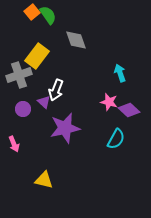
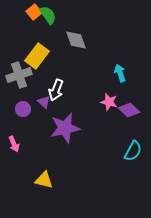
orange square: moved 2 px right
cyan semicircle: moved 17 px right, 12 px down
